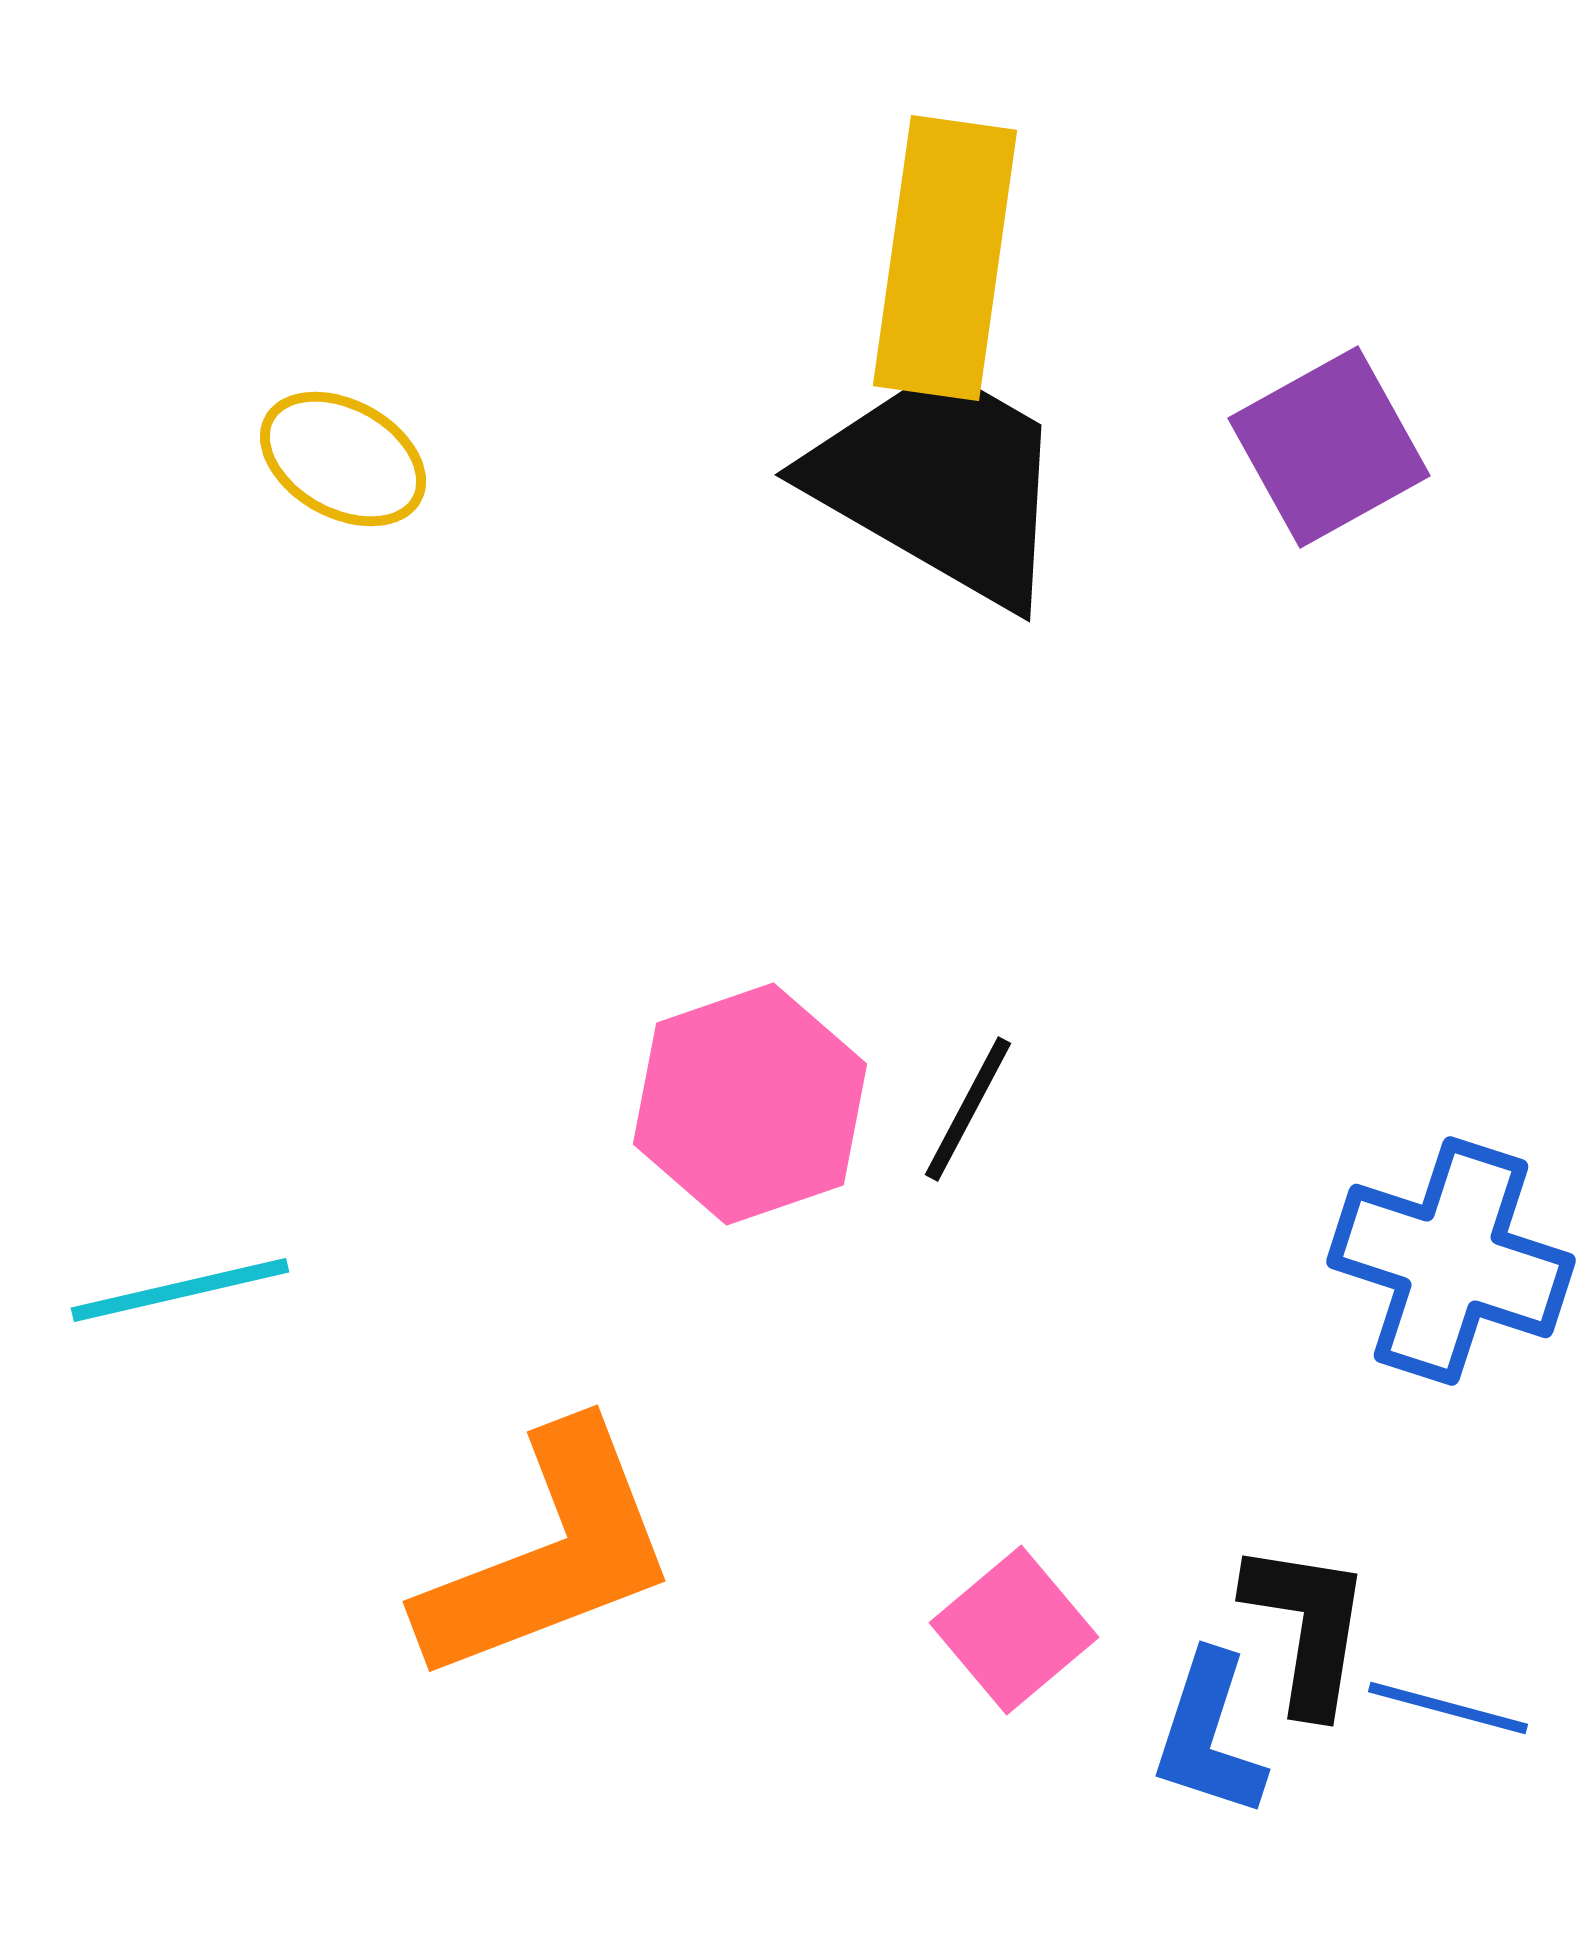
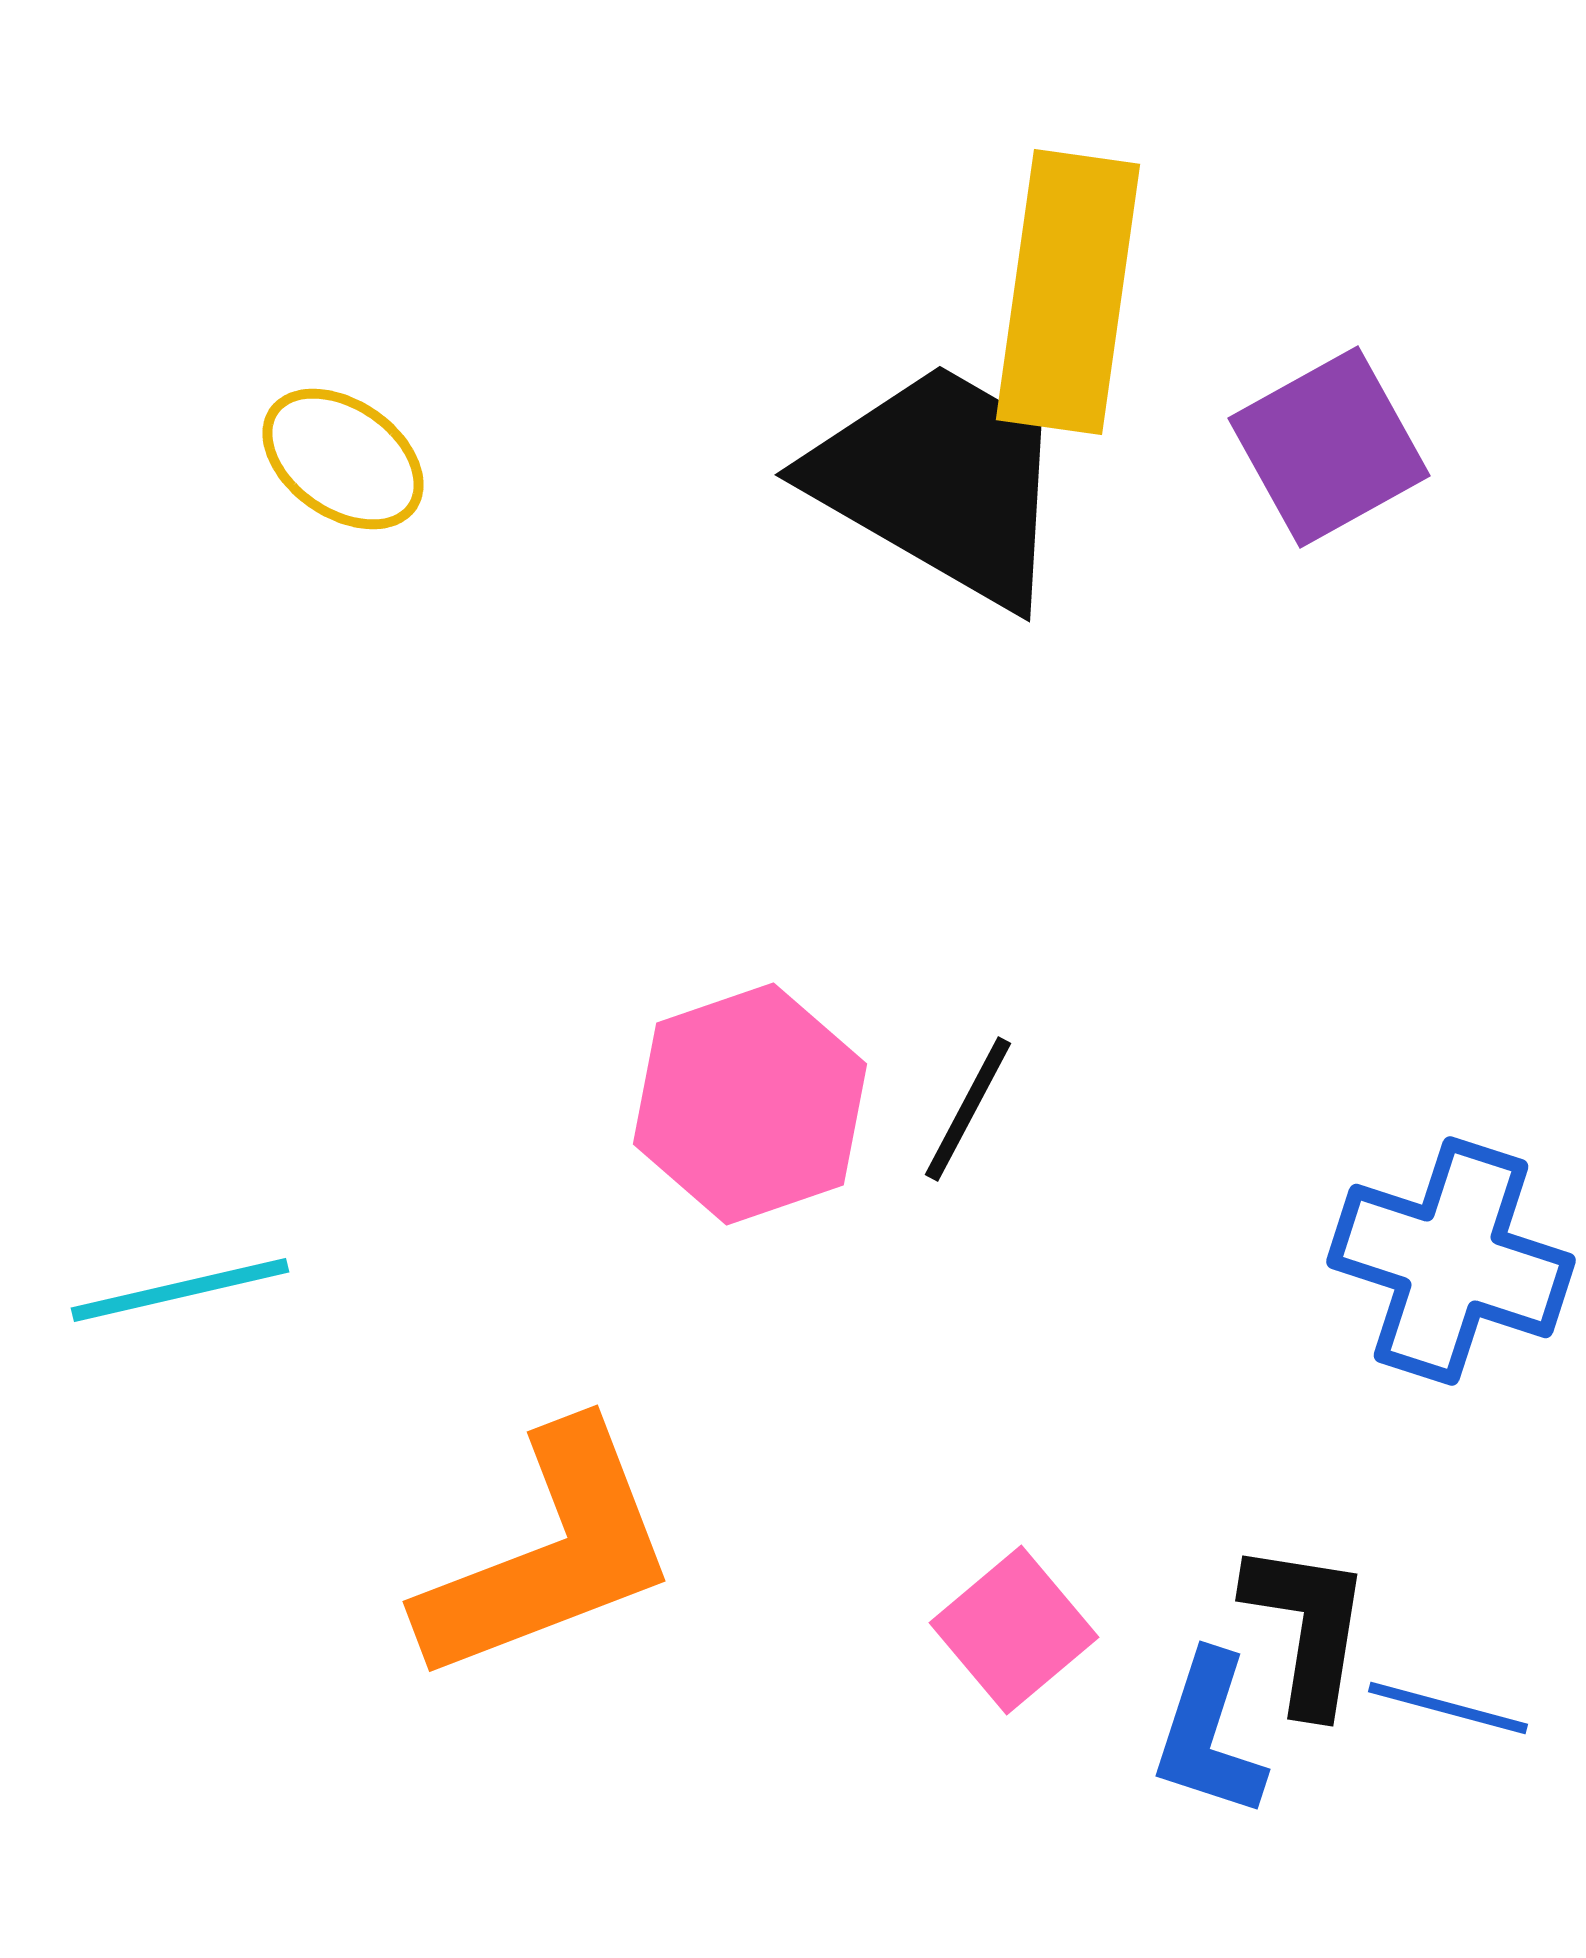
yellow rectangle: moved 123 px right, 34 px down
yellow ellipse: rotated 6 degrees clockwise
